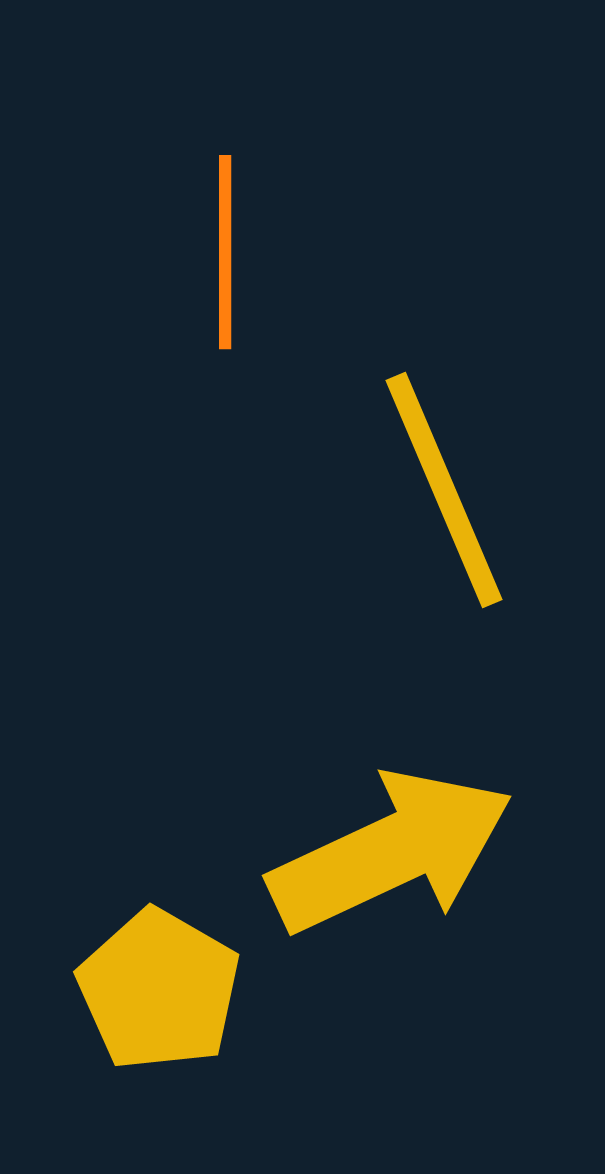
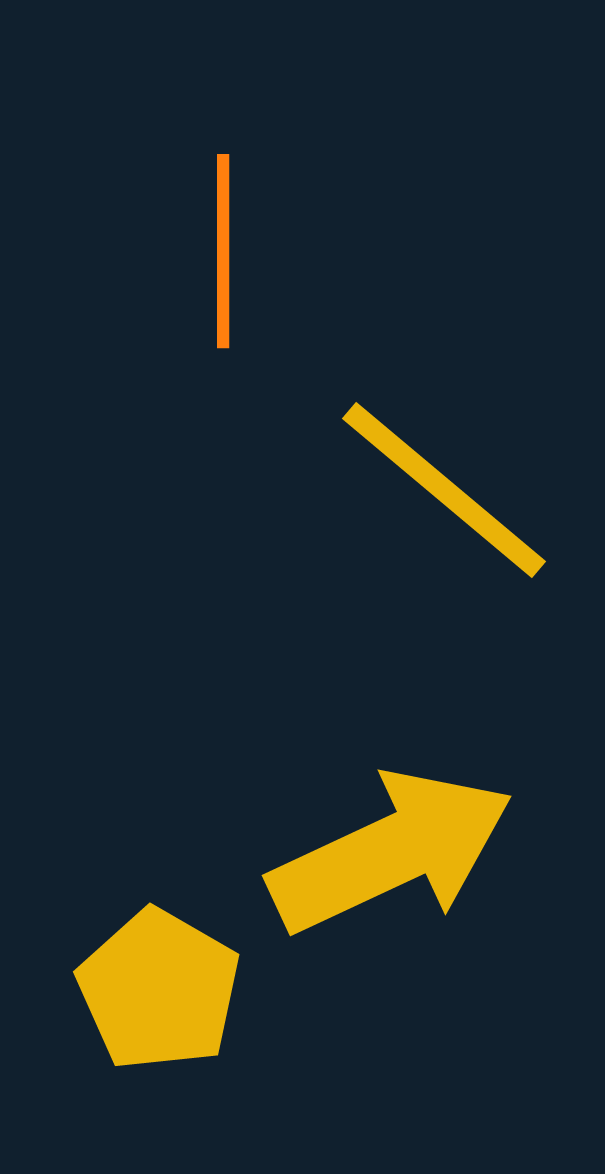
orange line: moved 2 px left, 1 px up
yellow line: rotated 27 degrees counterclockwise
